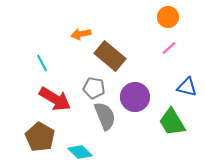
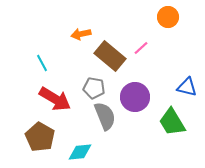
pink line: moved 28 px left
cyan diamond: rotated 50 degrees counterclockwise
